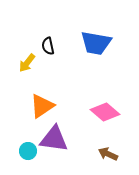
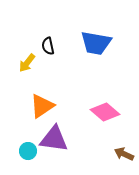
brown arrow: moved 16 px right
